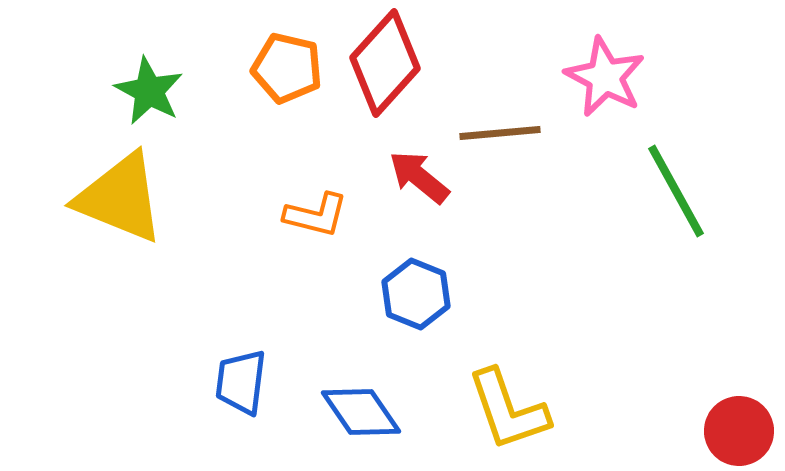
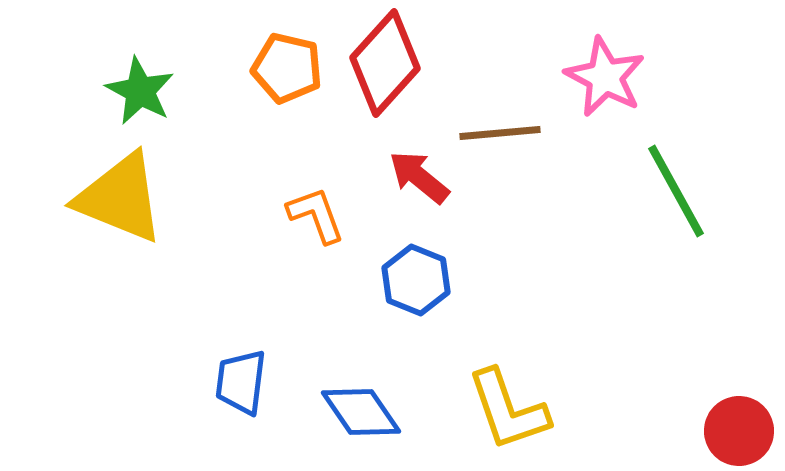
green star: moved 9 px left
orange L-shape: rotated 124 degrees counterclockwise
blue hexagon: moved 14 px up
